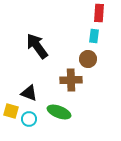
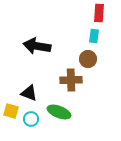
black arrow: rotated 44 degrees counterclockwise
cyan circle: moved 2 px right
